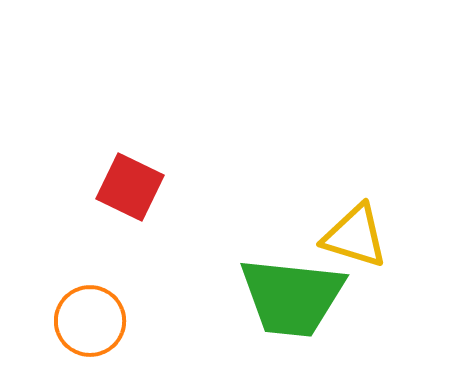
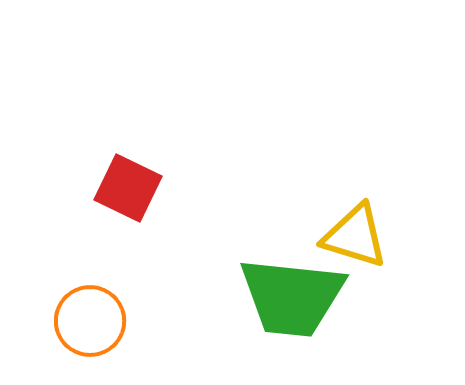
red square: moved 2 px left, 1 px down
